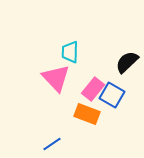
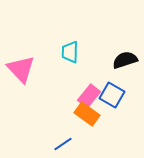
black semicircle: moved 2 px left, 2 px up; rotated 25 degrees clockwise
pink triangle: moved 35 px left, 9 px up
pink rectangle: moved 4 px left, 7 px down
orange rectangle: rotated 15 degrees clockwise
blue line: moved 11 px right
